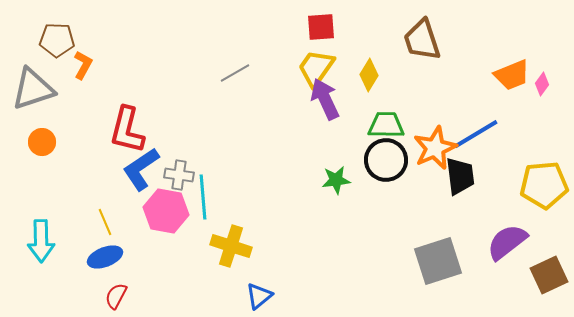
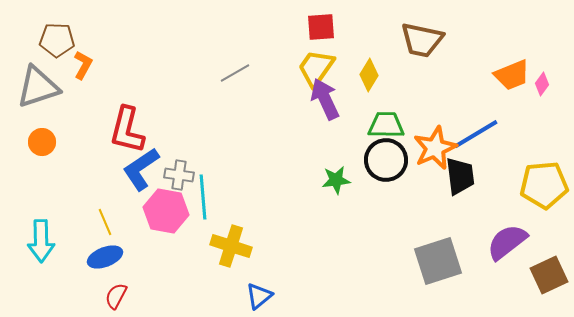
brown trapezoid: rotated 60 degrees counterclockwise
gray triangle: moved 5 px right, 2 px up
